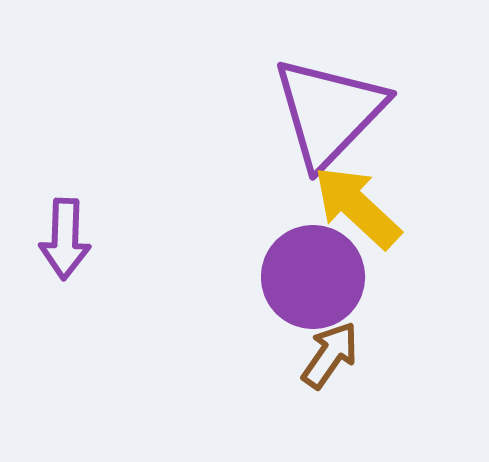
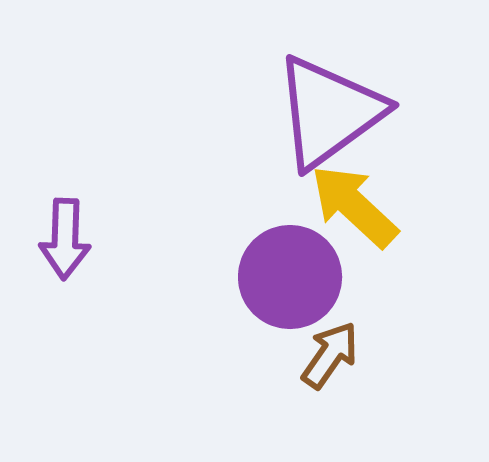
purple triangle: rotated 10 degrees clockwise
yellow arrow: moved 3 px left, 1 px up
purple circle: moved 23 px left
